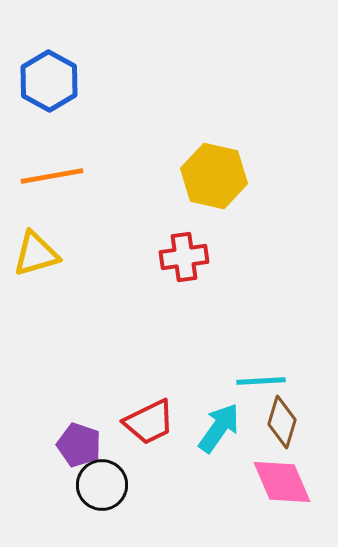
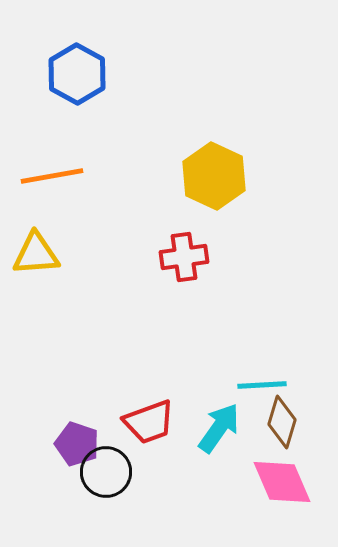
blue hexagon: moved 28 px right, 7 px up
yellow hexagon: rotated 12 degrees clockwise
yellow triangle: rotated 12 degrees clockwise
cyan line: moved 1 px right, 4 px down
red trapezoid: rotated 6 degrees clockwise
purple pentagon: moved 2 px left, 1 px up
black circle: moved 4 px right, 13 px up
